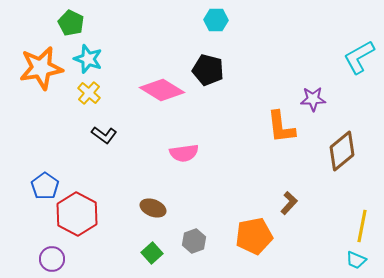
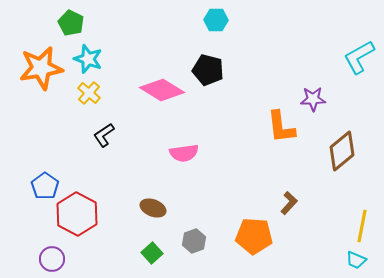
black L-shape: rotated 110 degrees clockwise
orange pentagon: rotated 15 degrees clockwise
